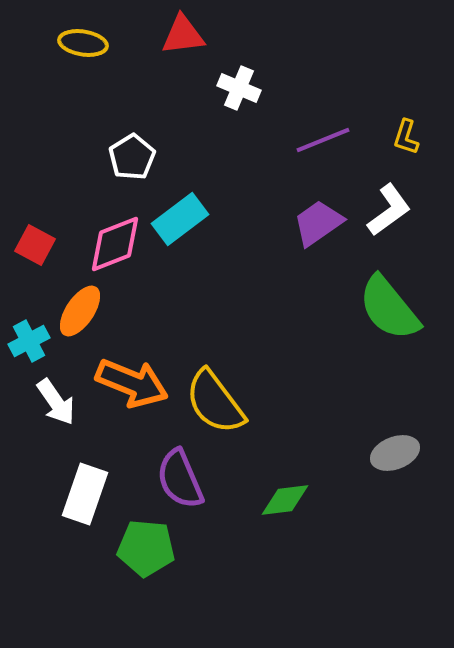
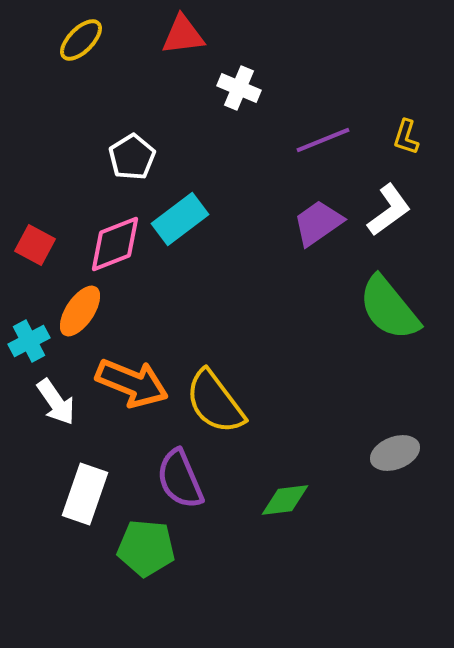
yellow ellipse: moved 2 px left, 3 px up; rotated 54 degrees counterclockwise
